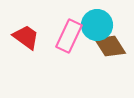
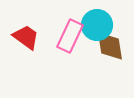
pink rectangle: moved 1 px right
brown diamond: rotated 24 degrees clockwise
